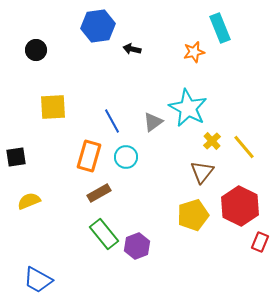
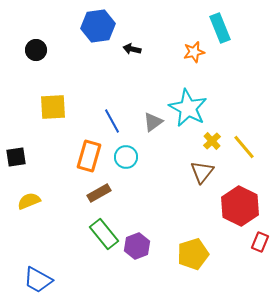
yellow pentagon: moved 39 px down
